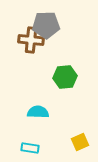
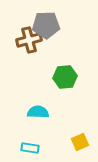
brown cross: moved 2 px left; rotated 20 degrees counterclockwise
